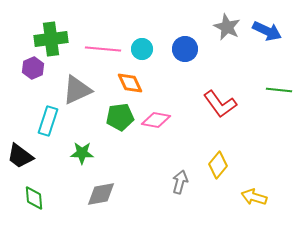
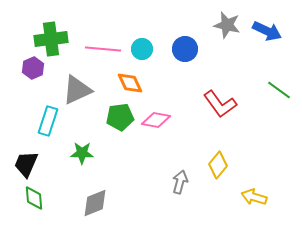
gray star: moved 2 px up; rotated 12 degrees counterclockwise
green line: rotated 30 degrees clockwise
black trapezoid: moved 6 px right, 8 px down; rotated 76 degrees clockwise
gray diamond: moved 6 px left, 9 px down; rotated 12 degrees counterclockwise
